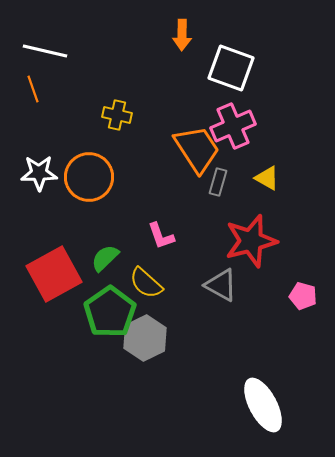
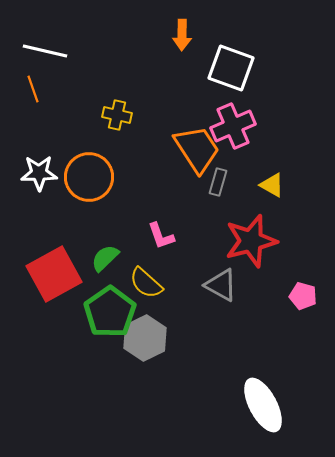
yellow triangle: moved 5 px right, 7 px down
